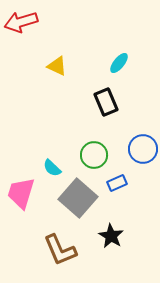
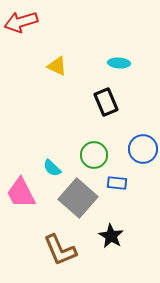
cyan ellipse: rotated 55 degrees clockwise
blue rectangle: rotated 30 degrees clockwise
pink trapezoid: rotated 44 degrees counterclockwise
